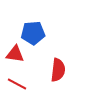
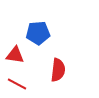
blue pentagon: moved 5 px right
red triangle: moved 1 px down
